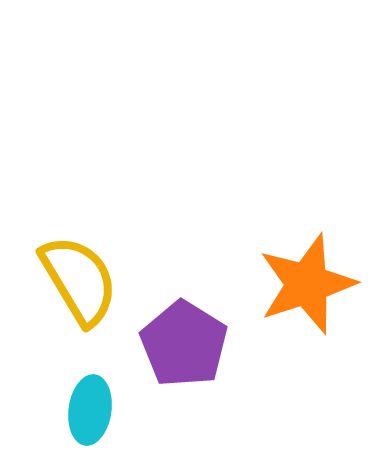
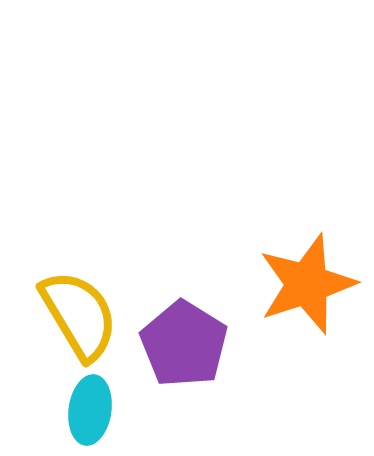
yellow semicircle: moved 35 px down
